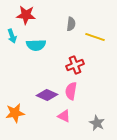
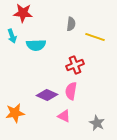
red star: moved 3 px left, 2 px up
